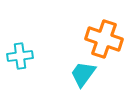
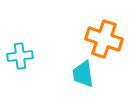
cyan trapezoid: rotated 44 degrees counterclockwise
